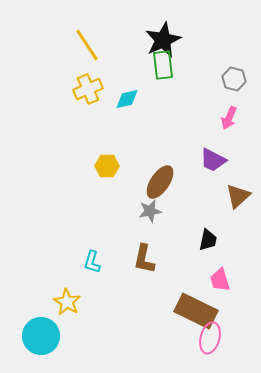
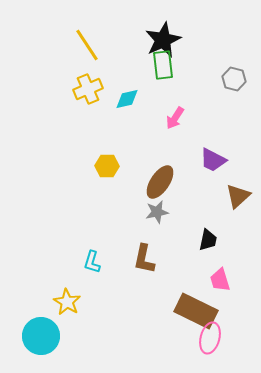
pink arrow: moved 54 px left; rotated 10 degrees clockwise
gray star: moved 7 px right, 1 px down
